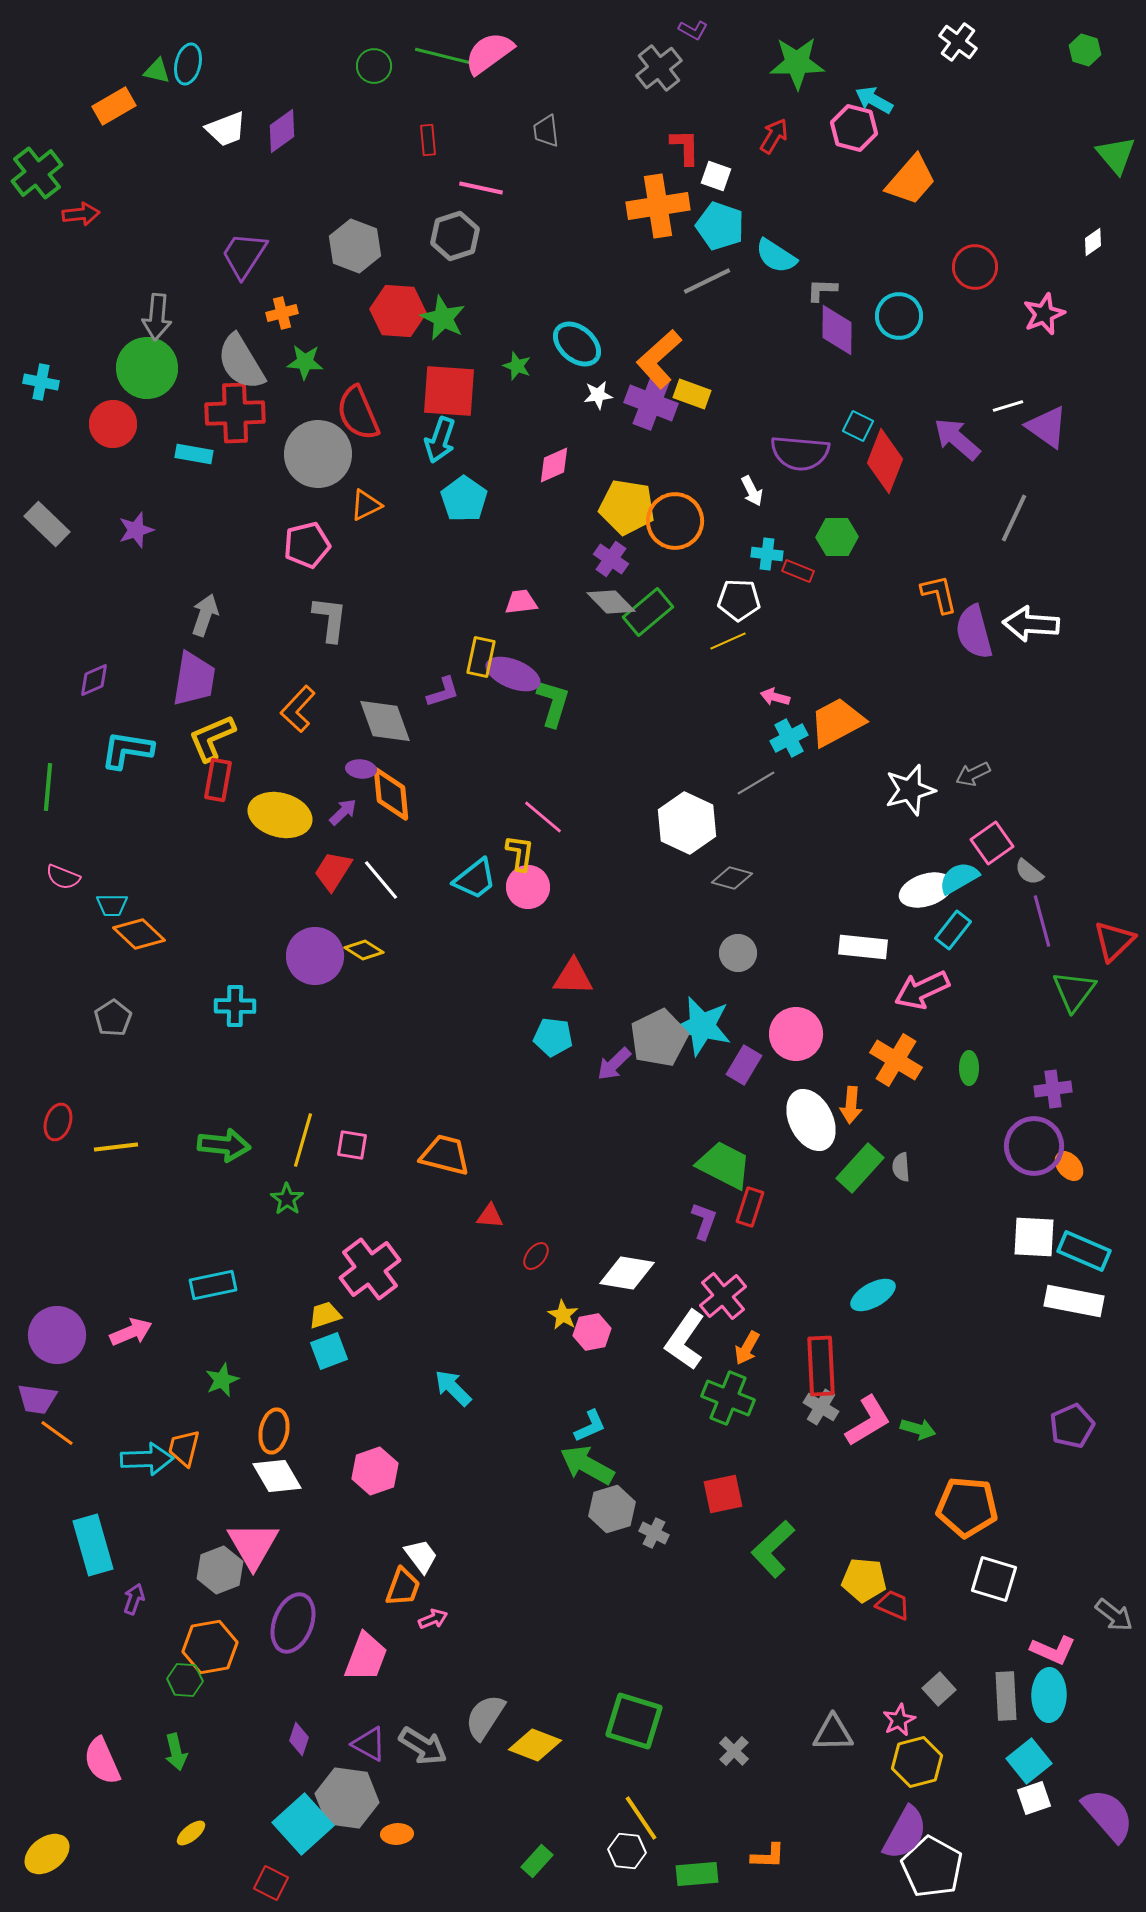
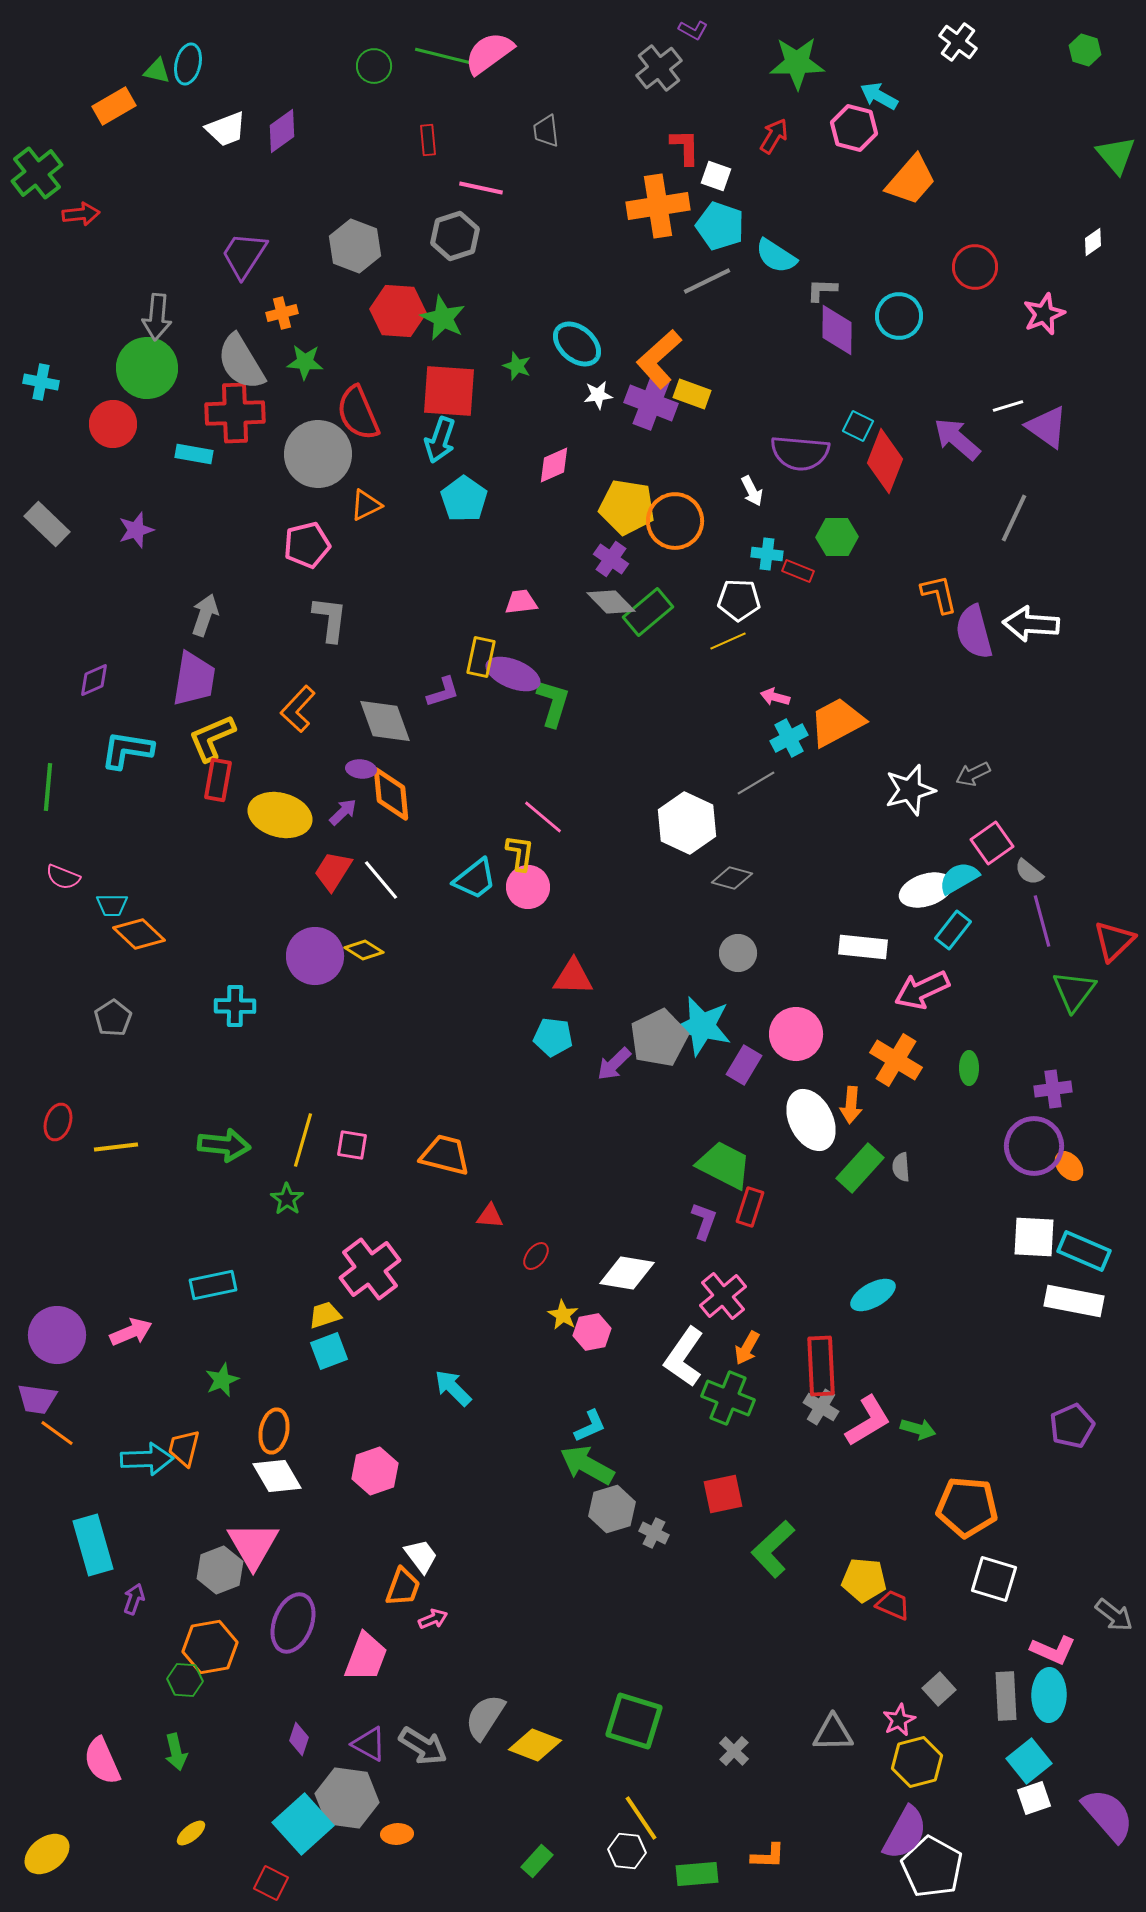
cyan arrow at (874, 100): moved 5 px right, 4 px up
white L-shape at (685, 1340): moved 1 px left, 17 px down
